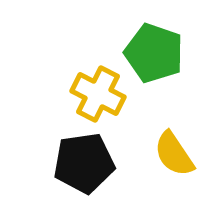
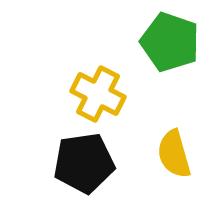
green pentagon: moved 16 px right, 11 px up
yellow semicircle: rotated 18 degrees clockwise
